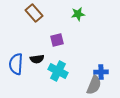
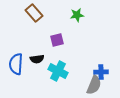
green star: moved 1 px left, 1 px down
